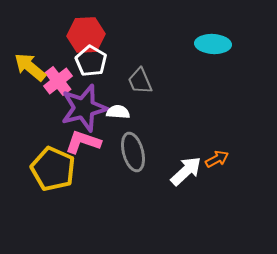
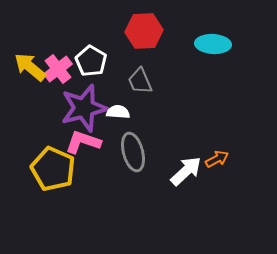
red hexagon: moved 58 px right, 4 px up
pink cross: moved 12 px up
